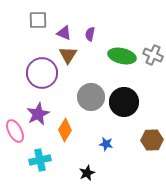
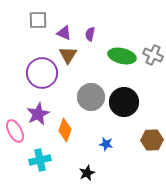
orange diamond: rotated 10 degrees counterclockwise
